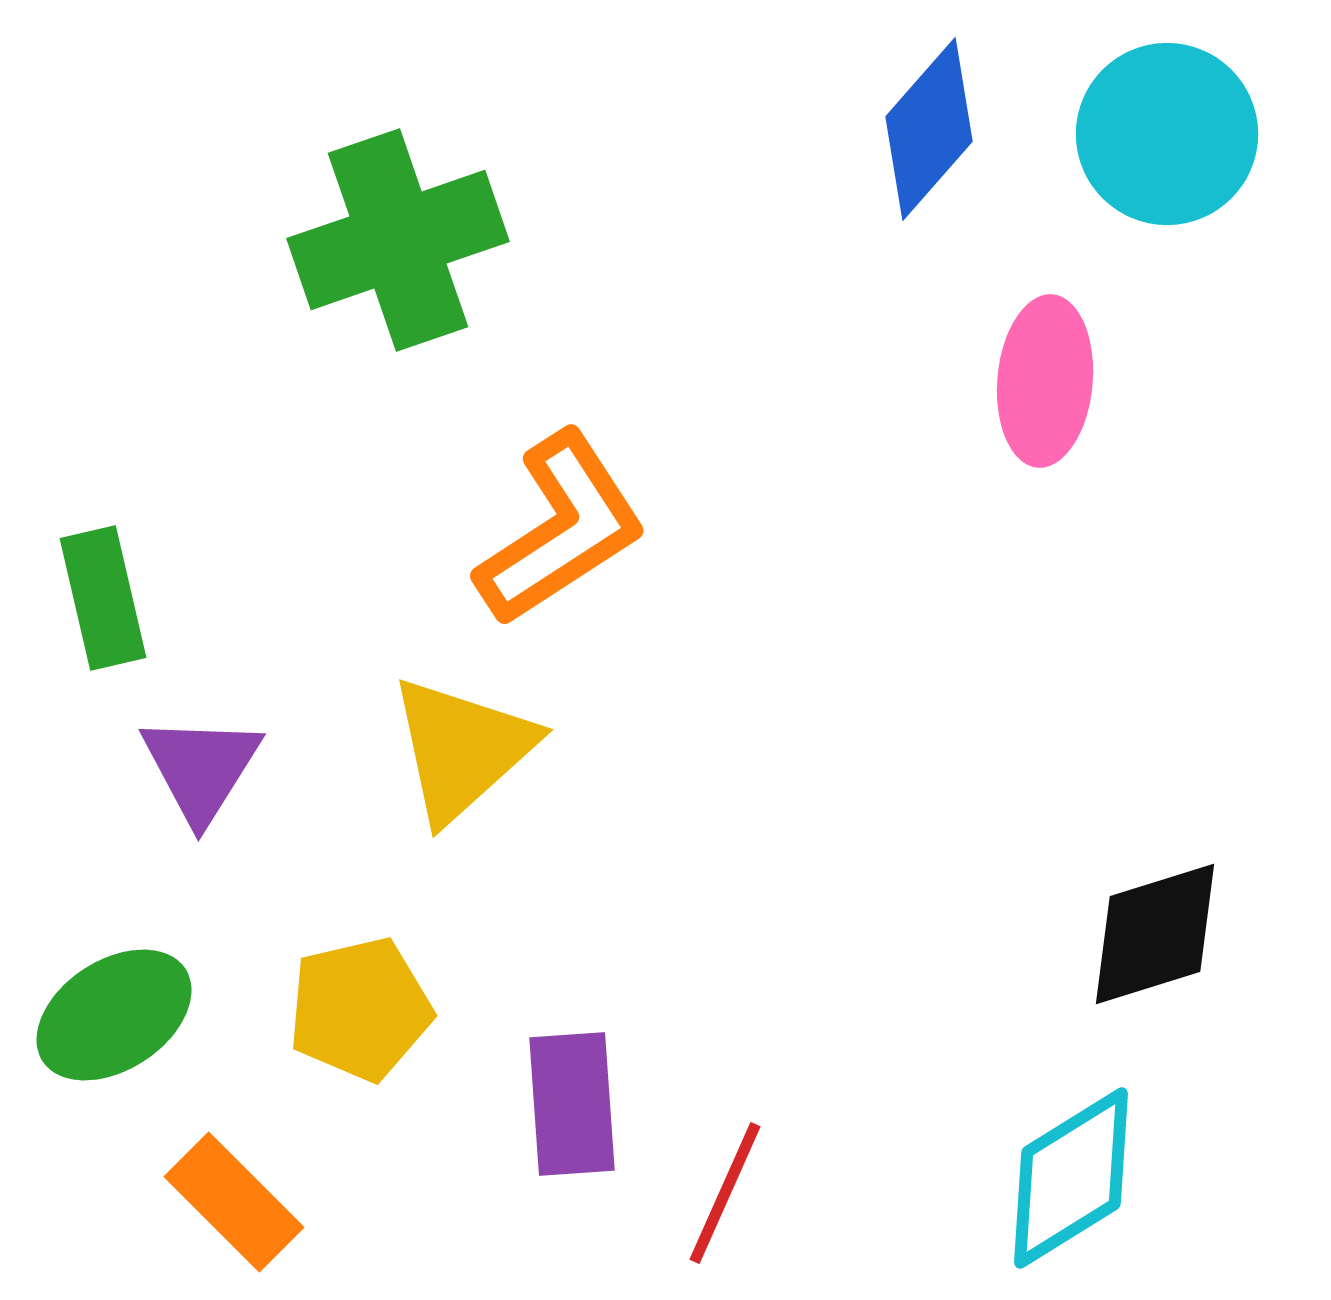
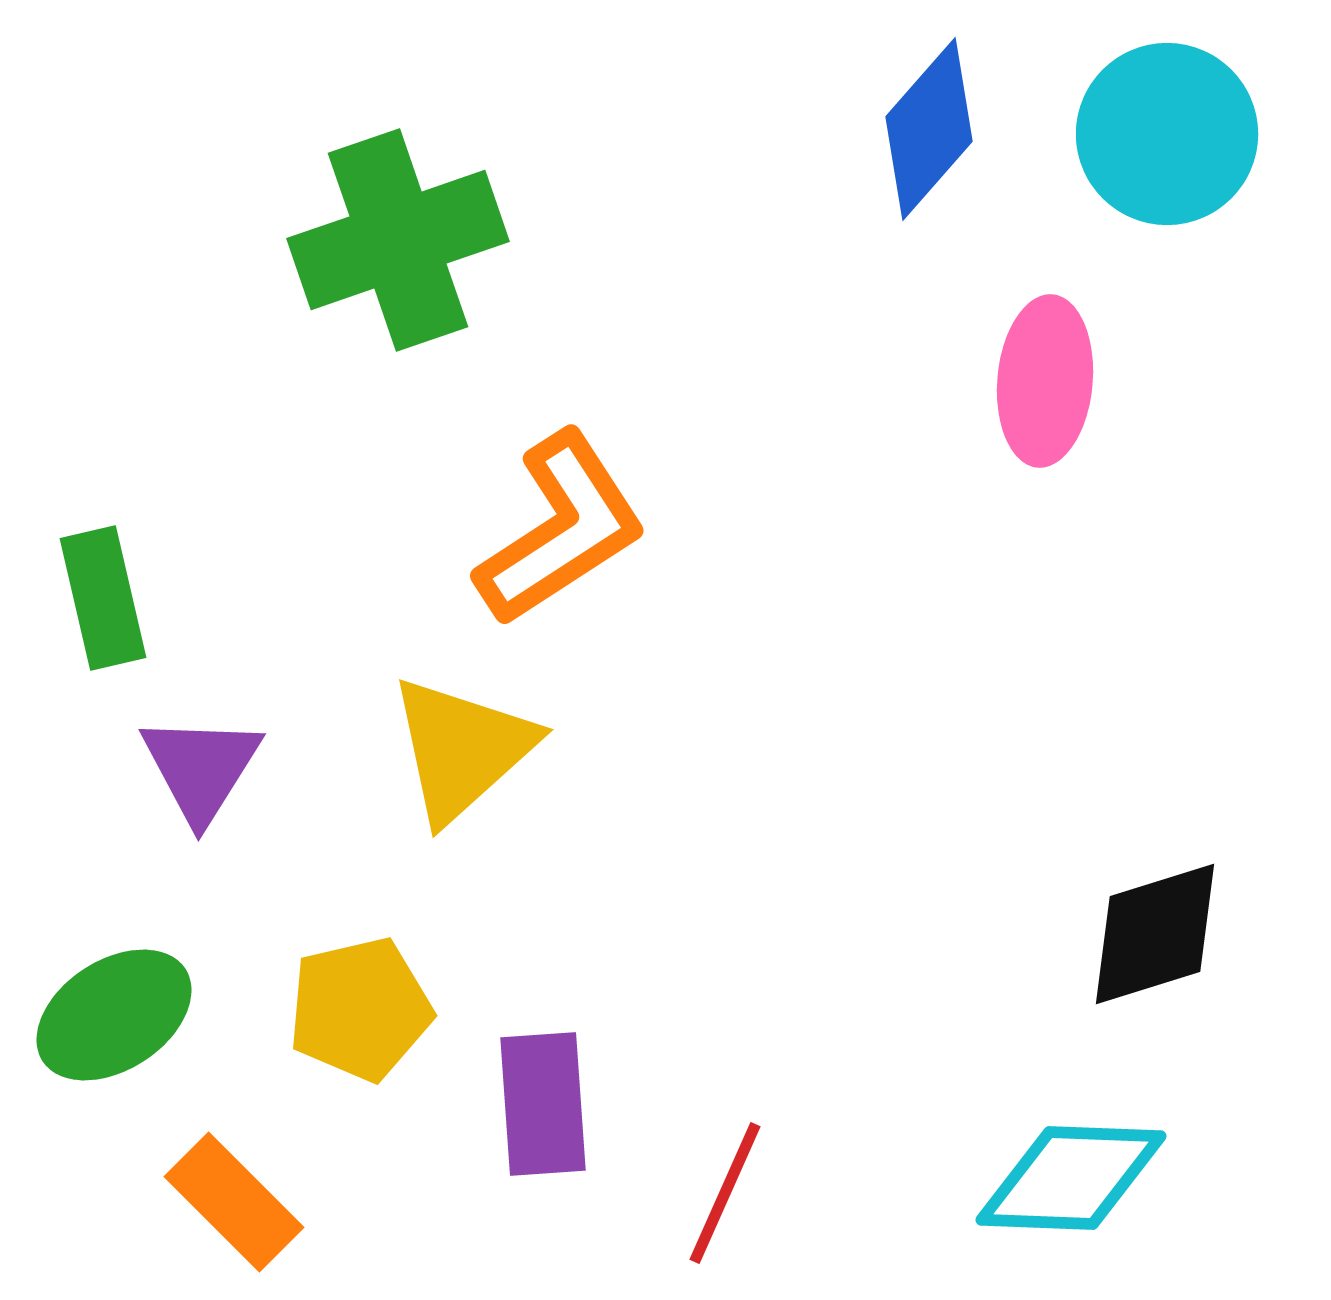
purple rectangle: moved 29 px left
cyan diamond: rotated 34 degrees clockwise
